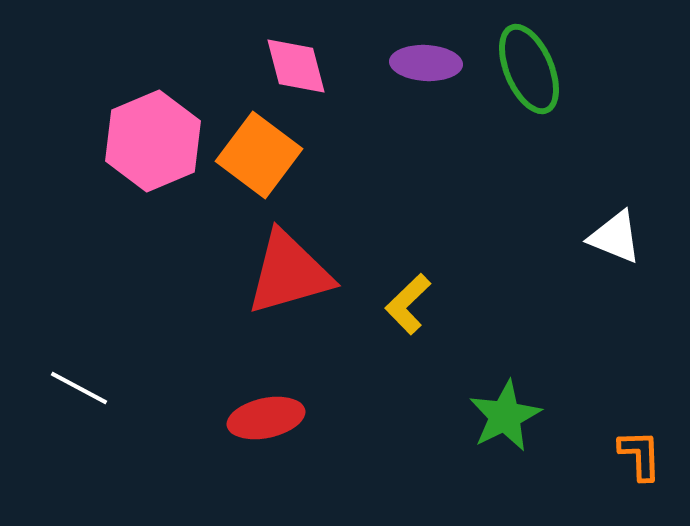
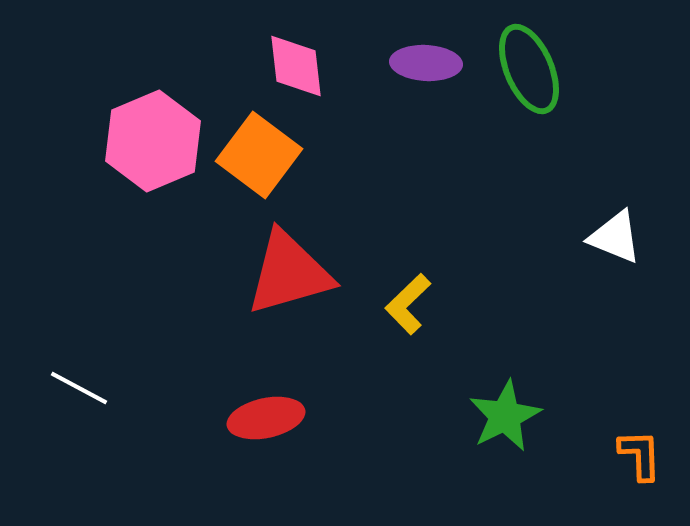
pink diamond: rotated 8 degrees clockwise
